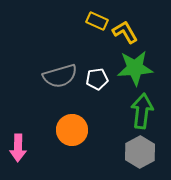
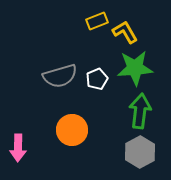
yellow rectangle: rotated 45 degrees counterclockwise
white pentagon: rotated 15 degrees counterclockwise
green arrow: moved 2 px left
